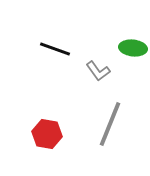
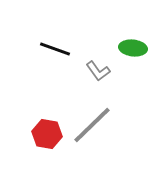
gray line: moved 18 px left, 1 px down; rotated 24 degrees clockwise
